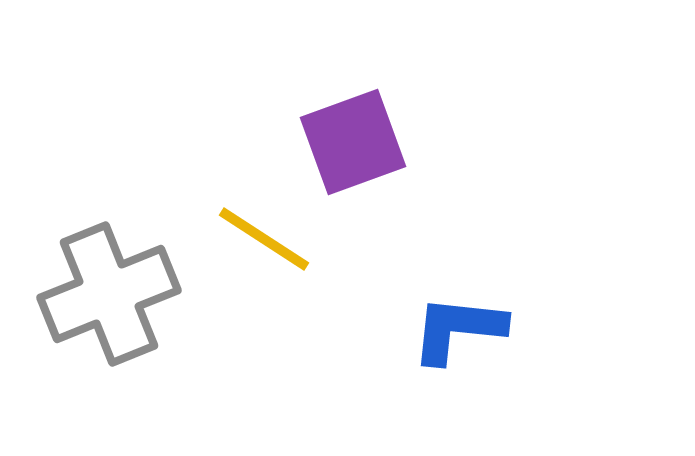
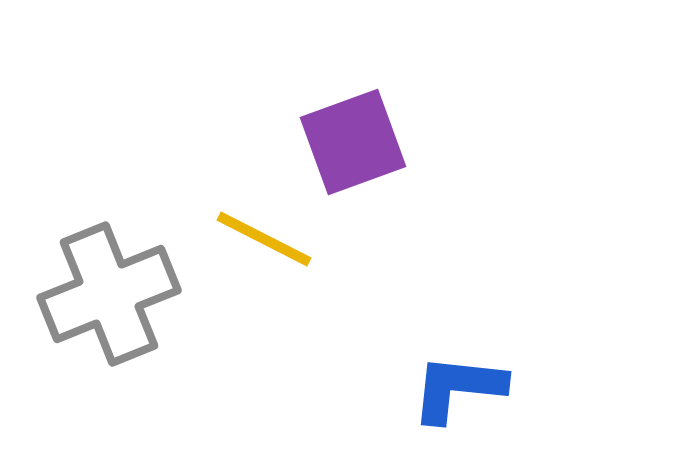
yellow line: rotated 6 degrees counterclockwise
blue L-shape: moved 59 px down
